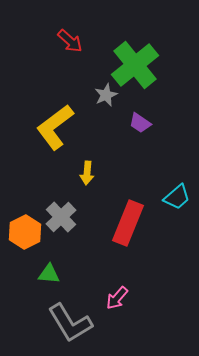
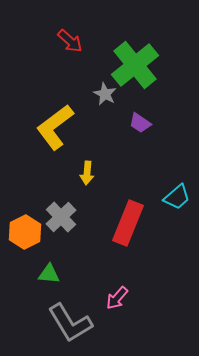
gray star: moved 1 px left, 1 px up; rotated 20 degrees counterclockwise
